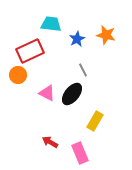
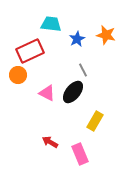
black ellipse: moved 1 px right, 2 px up
pink rectangle: moved 1 px down
